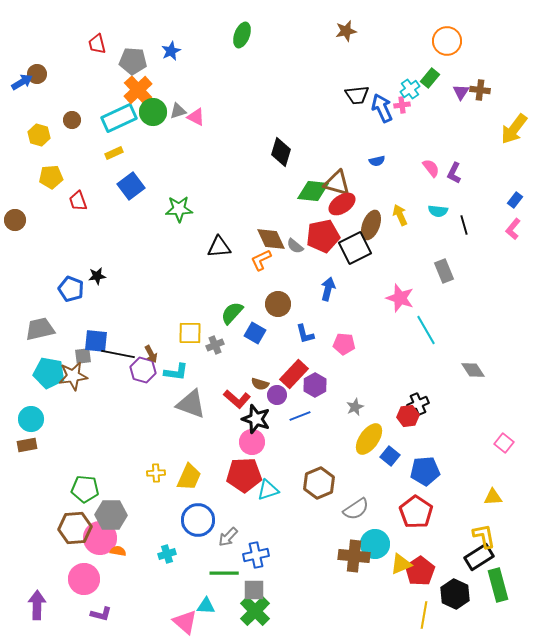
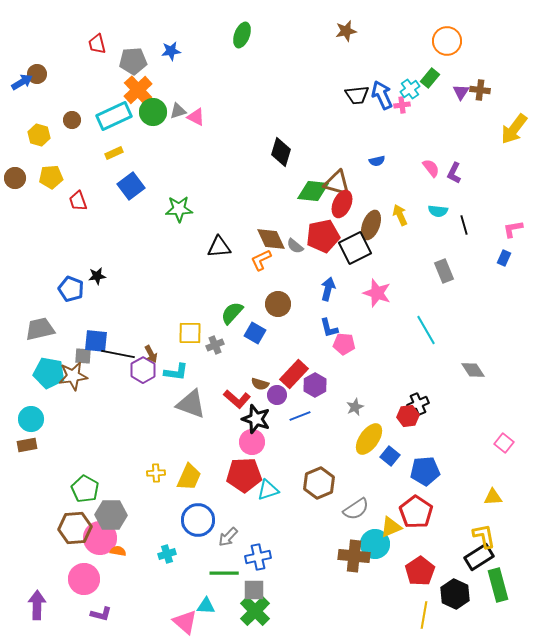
blue star at (171, 51): rotated 18 degrees clockwise
gray pentagon at (133, 61): rotated 8 degrees counterclockwise
blue arrow at (382, 108): moved 13 px up
cyan rectangle at (119, 118): moved 5 px left, 2 px up
blue rectangle at (515, 200): moved 11 px left, 58 px down; rotated 14 degrees counterclockwise
red ellipse at (342, 204): rotated 32 degrees counterclockwise
brown circle at (15, 220): moved 42 px up
pink L-shape at (513, 229): rotated 40 degrees clockwise
pink star at (400, 298): moved 23 px left, 5 px up
blue L-shape at (305, 334): moved 24 px right, 6 px up
gray square at (83, 356): rotated 12 degrees clockwise
purple hexagon at (143, 370): rotated 15 degrees clockwise
green pentagon at (85, 489): rotated 24 degrees clockwise
blue cross at (256, 555): moved 2 px right, 2 px down
yellow triangle at (401, 564): moved 10 px left, 37 px up
